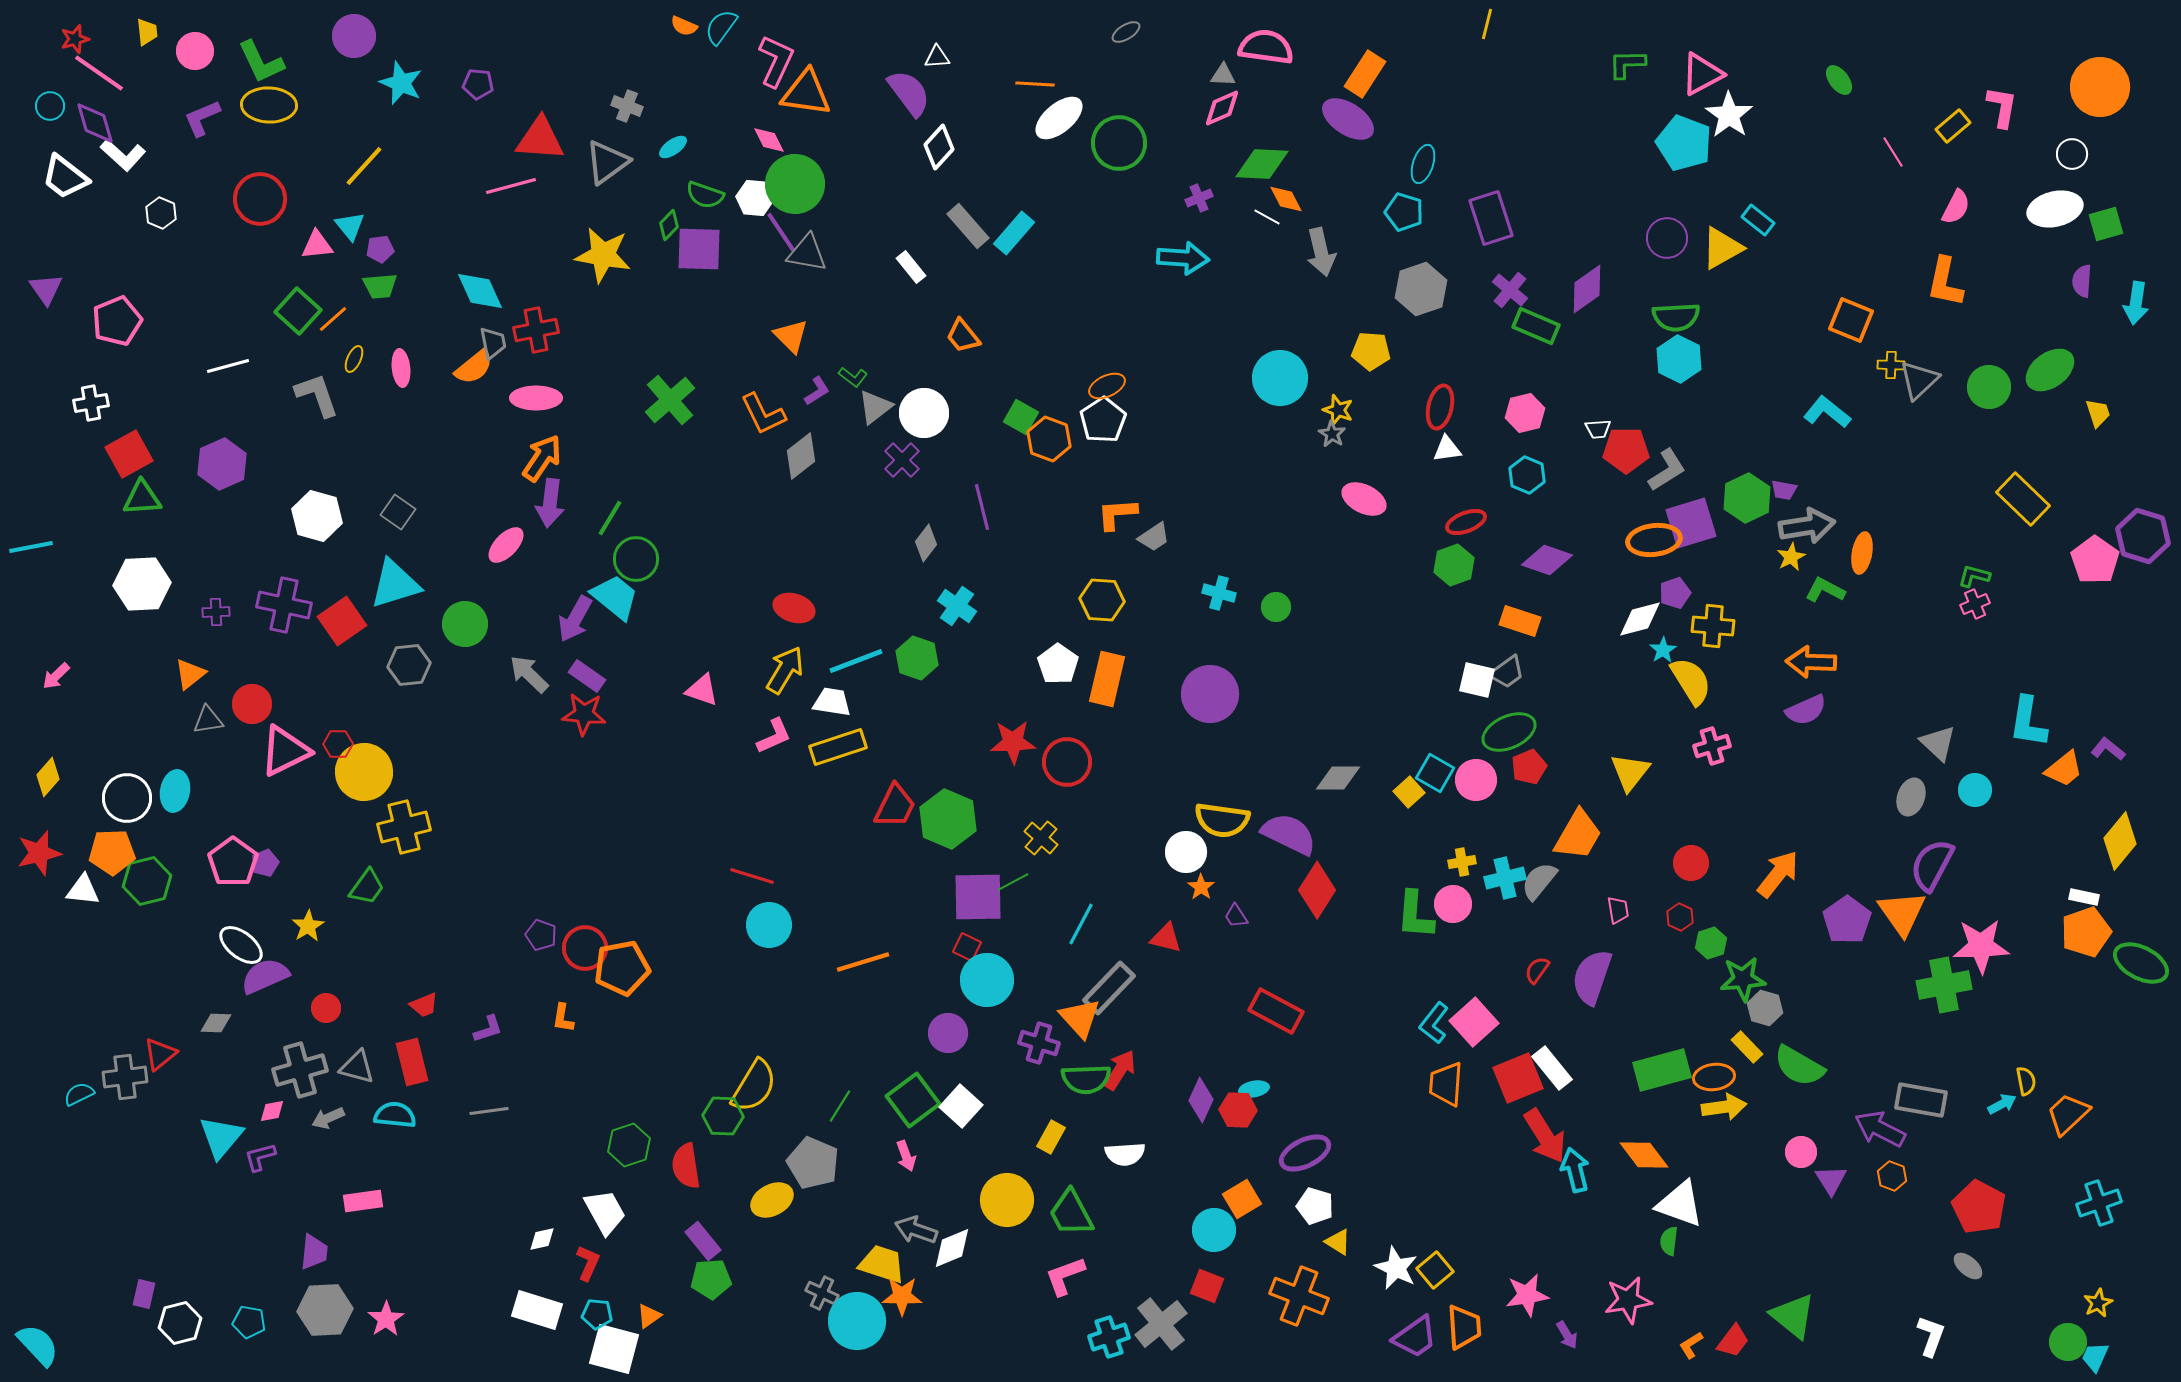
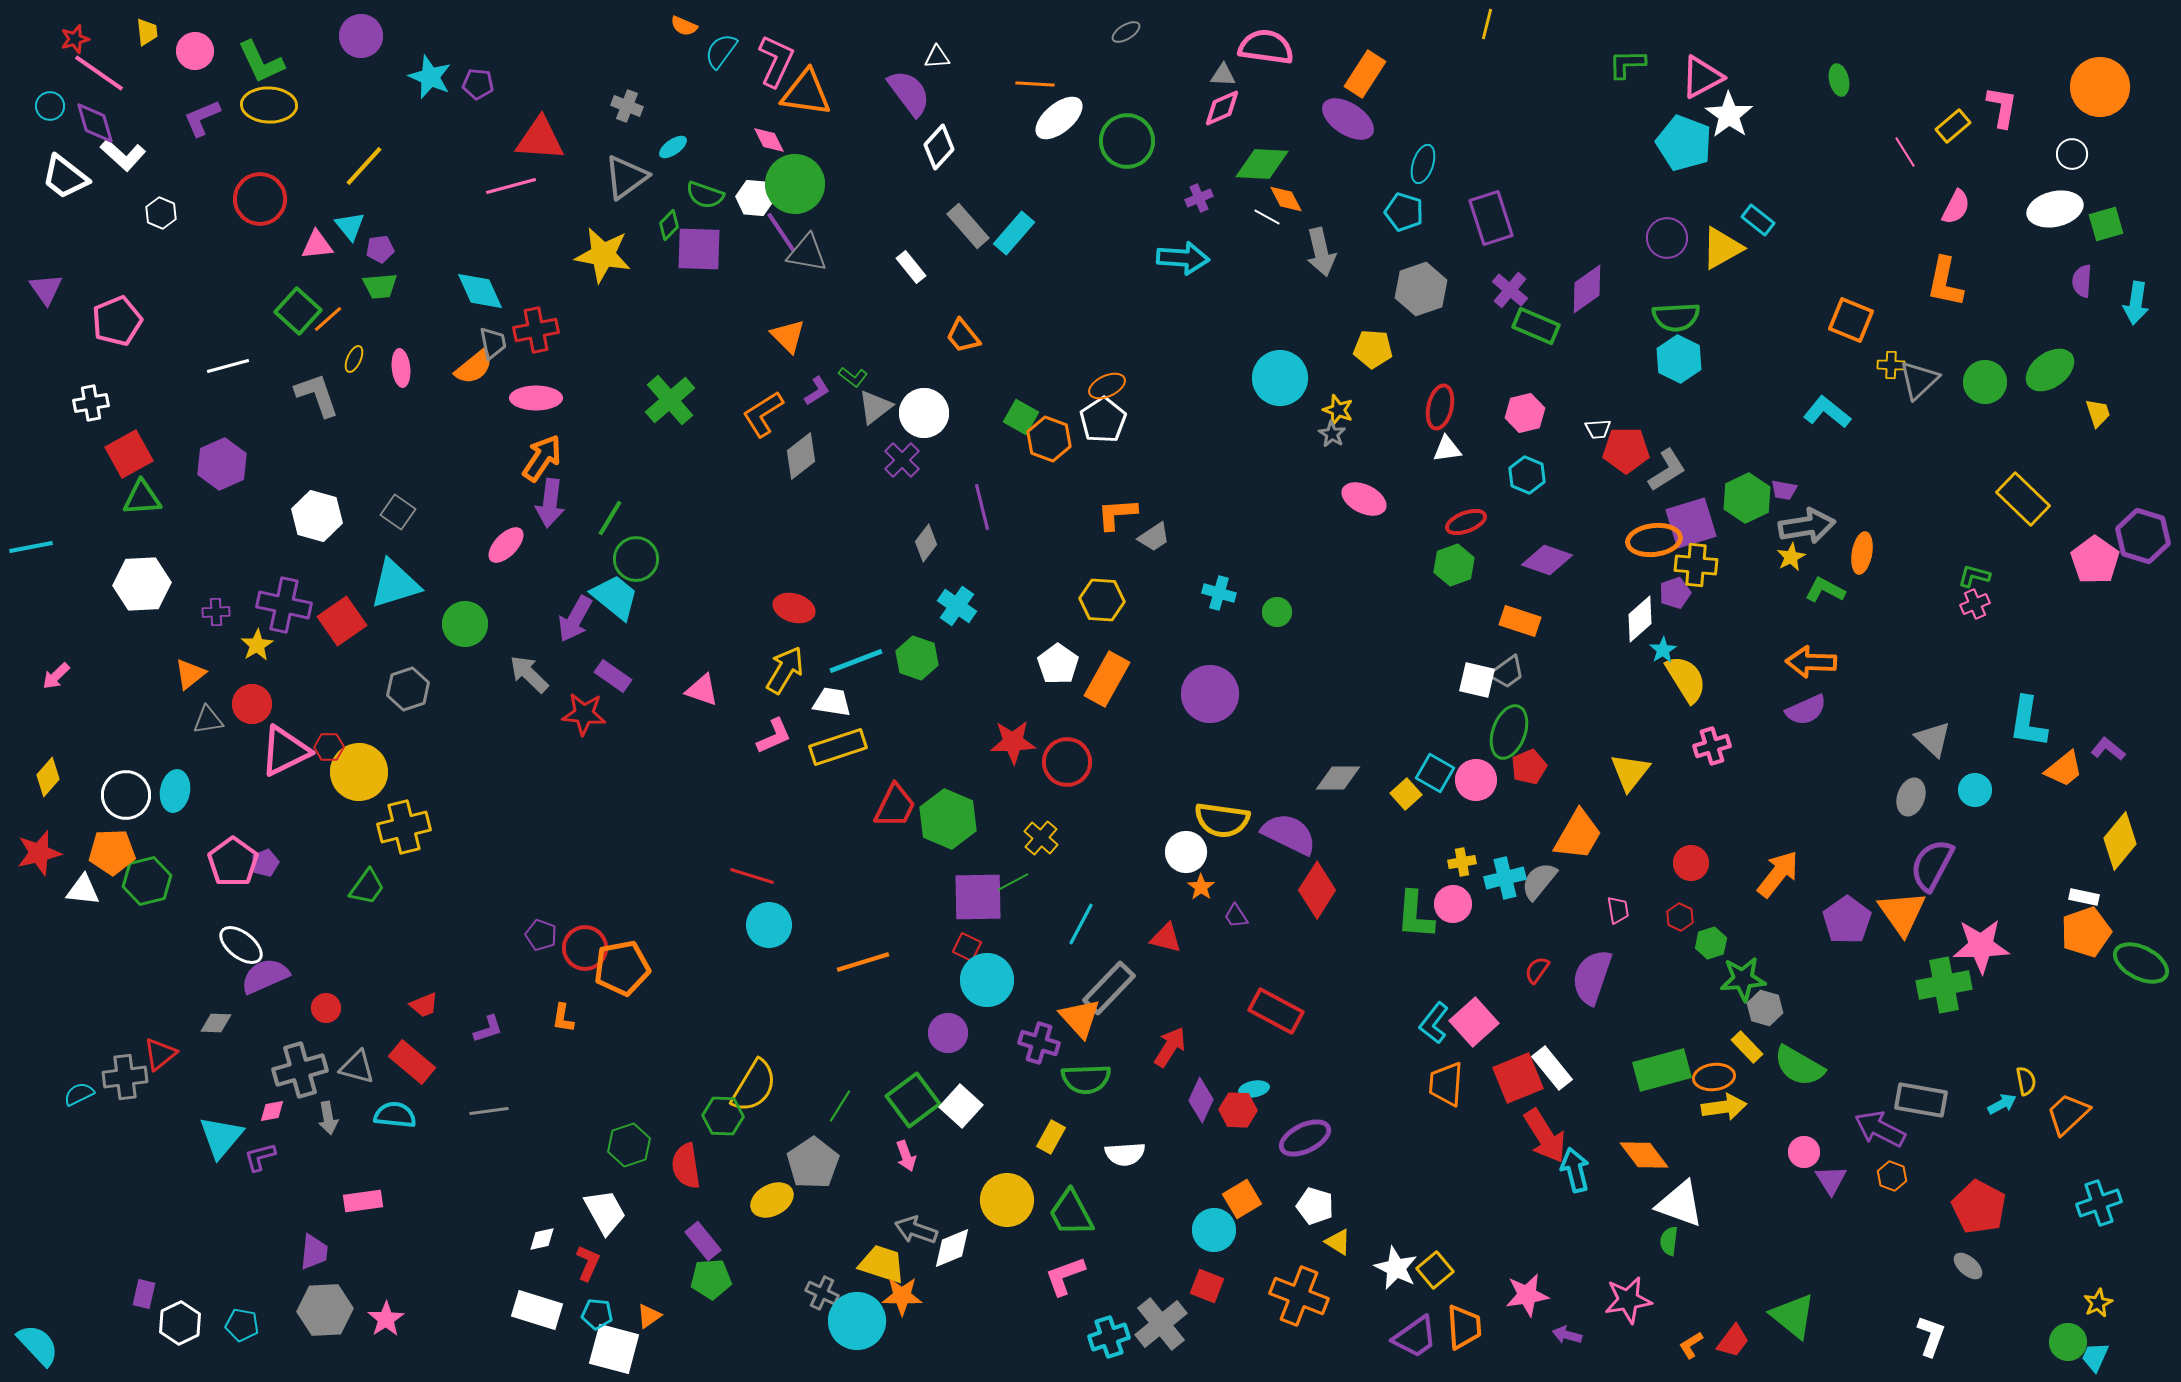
cyan semicircle at (721, 27): moved 24 px down
purple circle at (354, 36): moved 7 px right
pink triangle at (1702, 74): moved 3 px down
green ellipse at (1839, 80): rotated 24 degrees clockwise
cyan star at (401, 83): moved 29 px right, 6 px up
green circle at (1119, 143): moved 8 px right, 2 px up
pink line at (1893, 152): moved 12 px right
gray triangle at (607, 162): moved 19 px right, 15 px down
orange line at (333, 319): moved 5 px left
orange triangle at (791, 336): moved 3 px left
yellow pentagon at (1371, 351): moved 2 px right, 2 px up
green circle at (1989, 387): moved 4 px left, 5 px up
orange L-shape at (763, 414): rotated 84 degrees clockwise
green circle at (1276, 607): moved 1 px right, 5 px down
white diamond at (1640, 619): rotated 27 degrees counterclockwise
yellow cross at (1713, 626): moved 17 px left, 61 px up
gray hexagon at (409, 665): moved 1 px left, 24 px down; rotated 12 degrees counterclockwise
purple rectangle at (587, 676): moved 26 px right
orange rectangle at (1107, 679): rotated 16 degrees clockwise
yellow semicircle at (1691, 681): moved 5 px left, 2 px up
green ellipse at (1509, 732): rotated 46 degrees counterclockwise
gray triangle at (1938, 743): moved 5 px left, 4 px up
red hexagon at (338, 744): moved 9 px left, 3 px down
yellow circle at (364, 772): moved 5 px left
yellow square at (1409, 792): moved 3 px left, 2 px down
white circle at (127, 798): moved 1 px left, 3 px up
yellow star at (308, 926): moved 51 px left, 281 px up
red rectangle at (412, 1062): rotated 36 degrees counterclockwise
red arrow at (1120, 1070): moved 50 px right, 23 px up
gray arrow at (328, 1118): rotated 76 degrees counterclockwise
pink circle at (1801, 1152): moved 3 px right
purple ellipse at (1305, 1153): moved 15 px up
gray pentagon at (813, 1163): rotated 15 degrees clockwise
cyan pentagon at (249, 1322): moved 7 px left, 3 px down
white hexagon at (180, 1323): rotated 12 degrees counterclockwise
purple arrow at (1567, 1335): rotated 136 degrees clockwise
